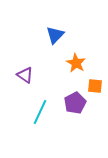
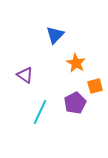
orange square: rotated 21 degrees counterclockwise
